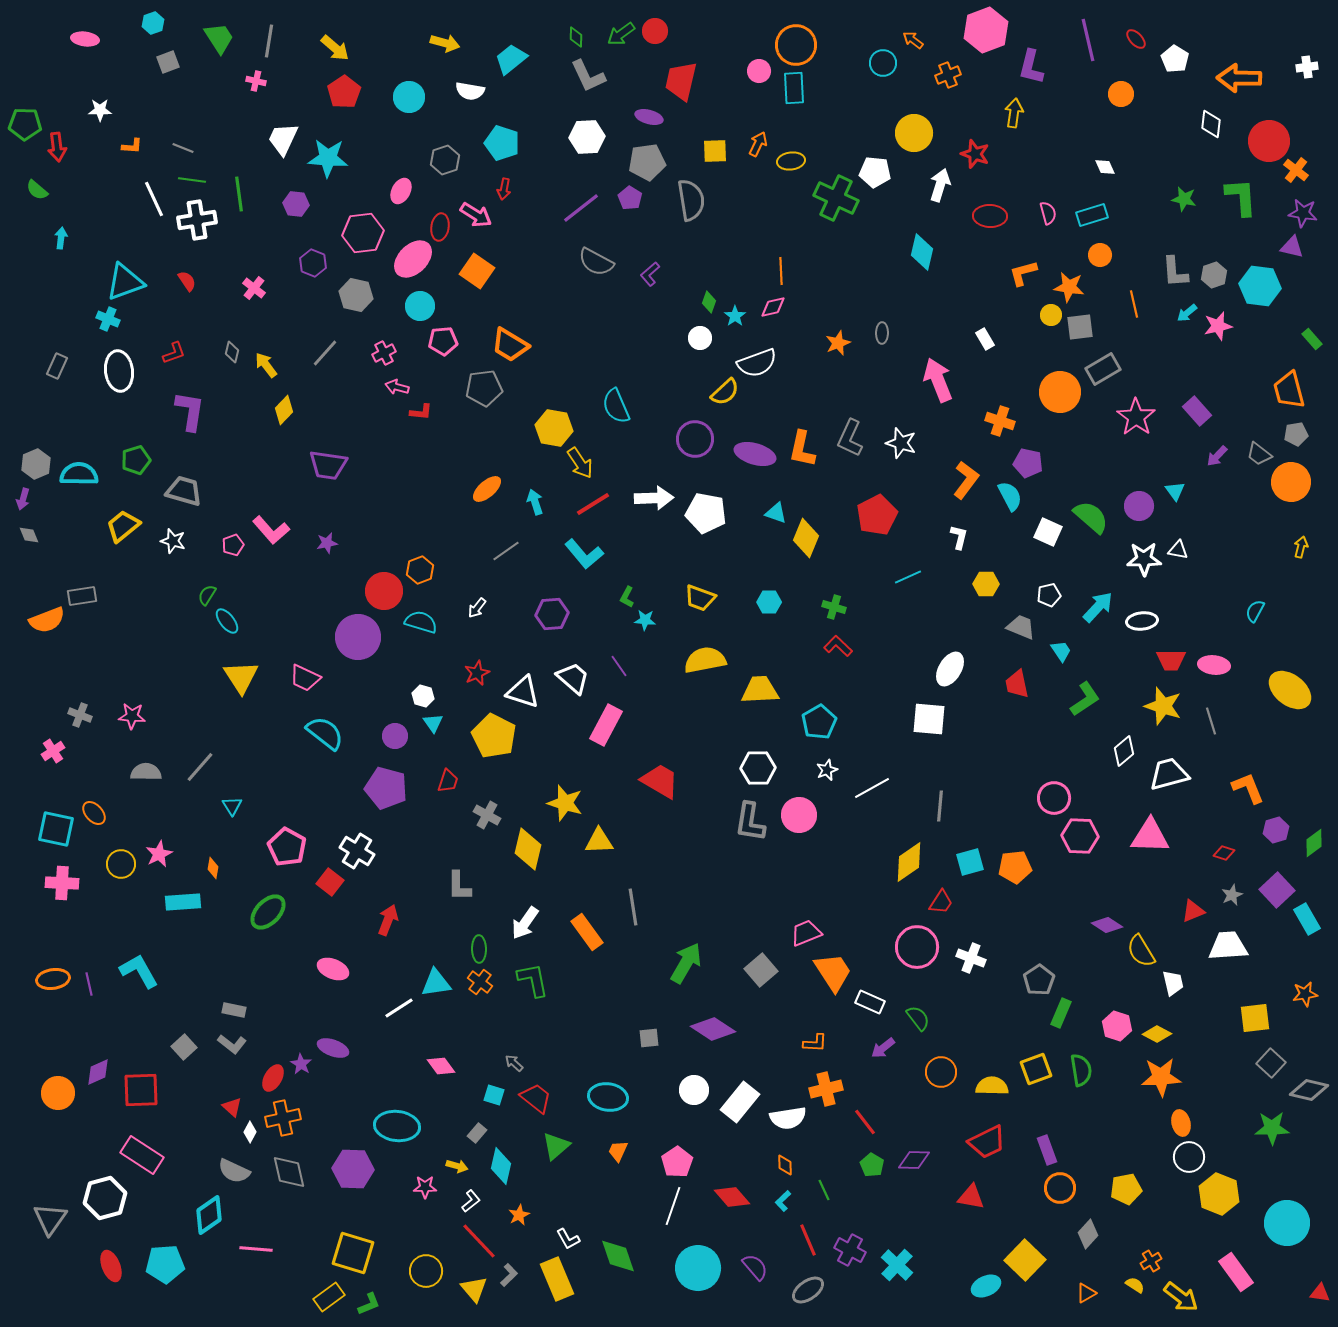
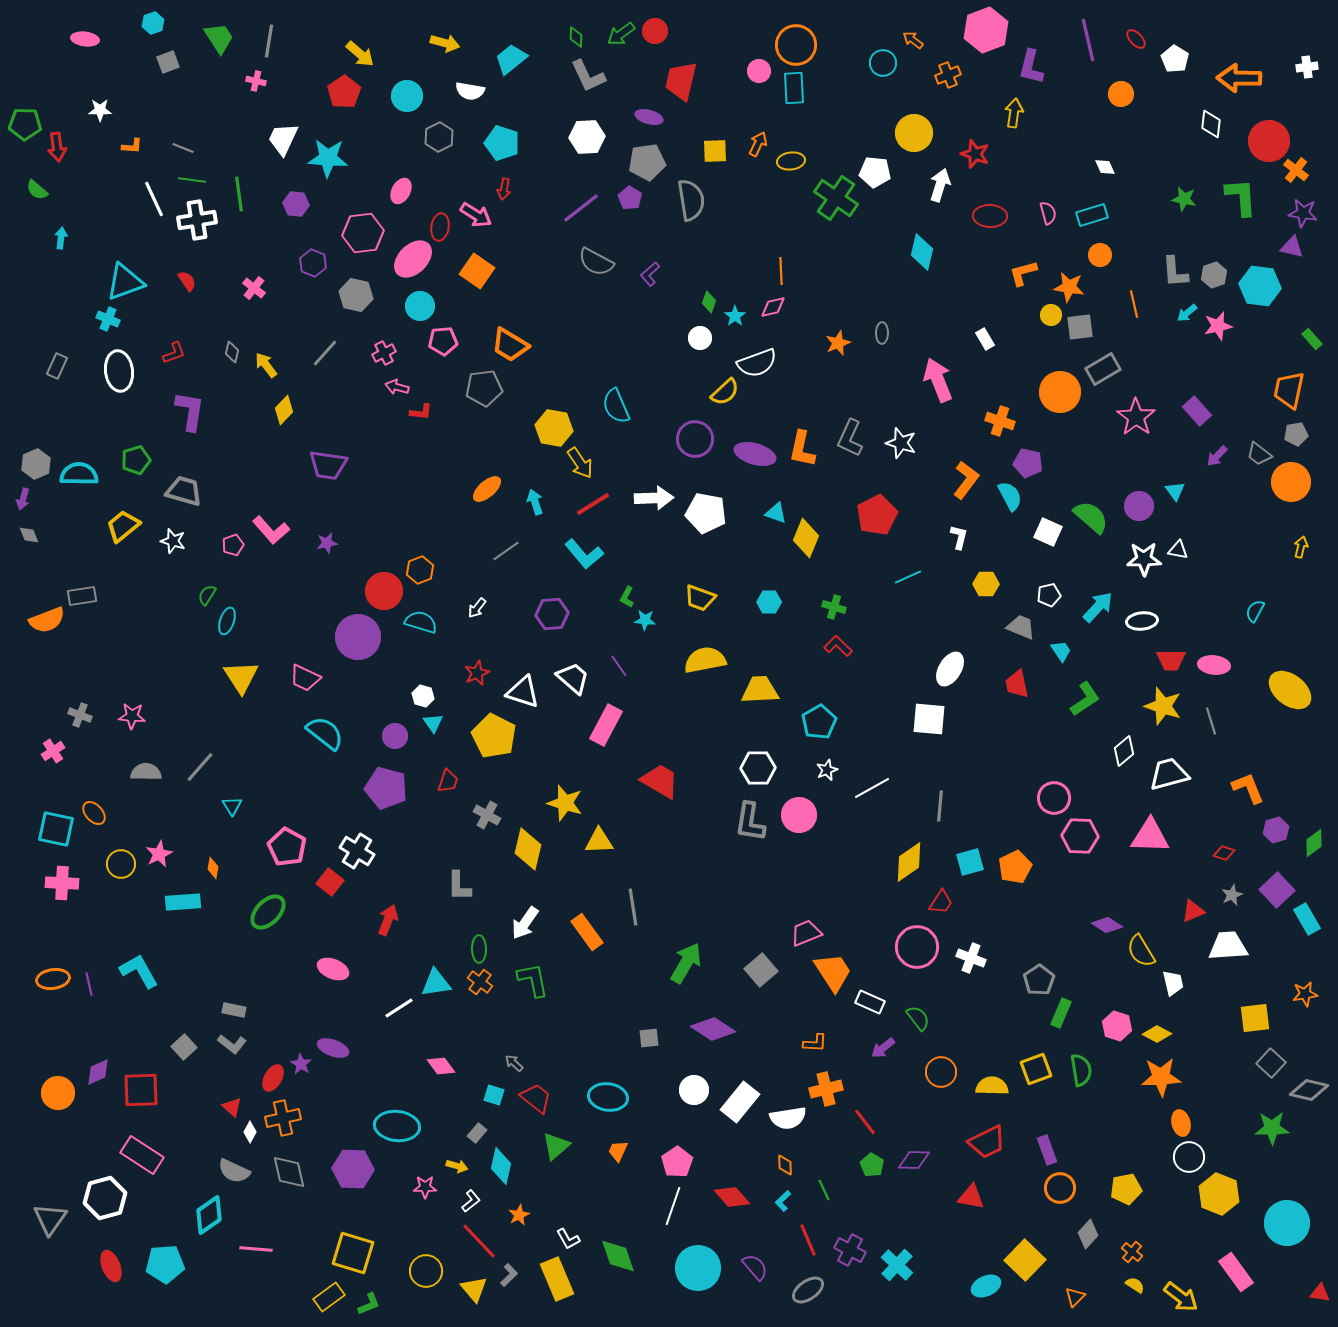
yellow arrow at (335, 48): moved 25 px right, 6 px down
cyan circle at (409, 97): moved 2 px left, 1 px up
gray hexagon at (445, 160): moved 6 px left, 23 px up; rotated 8 degrees counterclockwise
green cross at (836, 198): rotated 9 degrees clockwise
orange trapezoid at (1289, 390): rotated 27 degrees clockwise
cyan ellipse at (227, 621): rotated 56 degrees clockwise
orange pentagon at (1015, 867): rotated 20 degrees counterclockwise
orange cross at (1151, 1261): moved 19 px left, 9 px up; rotated 20 degrees counterclockwise
orange triangle at (1086, 1293): moved 11 px left, 4 px down; rotated 15 degrees counterclockwise
